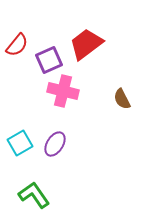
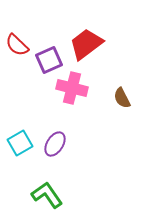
red semicircle: rotated 95 degrees clockwise
pink cross: moved 9 px right, 3 px up
brown semicircle: moved 1 px up
green L-shape: moved 13 px right
